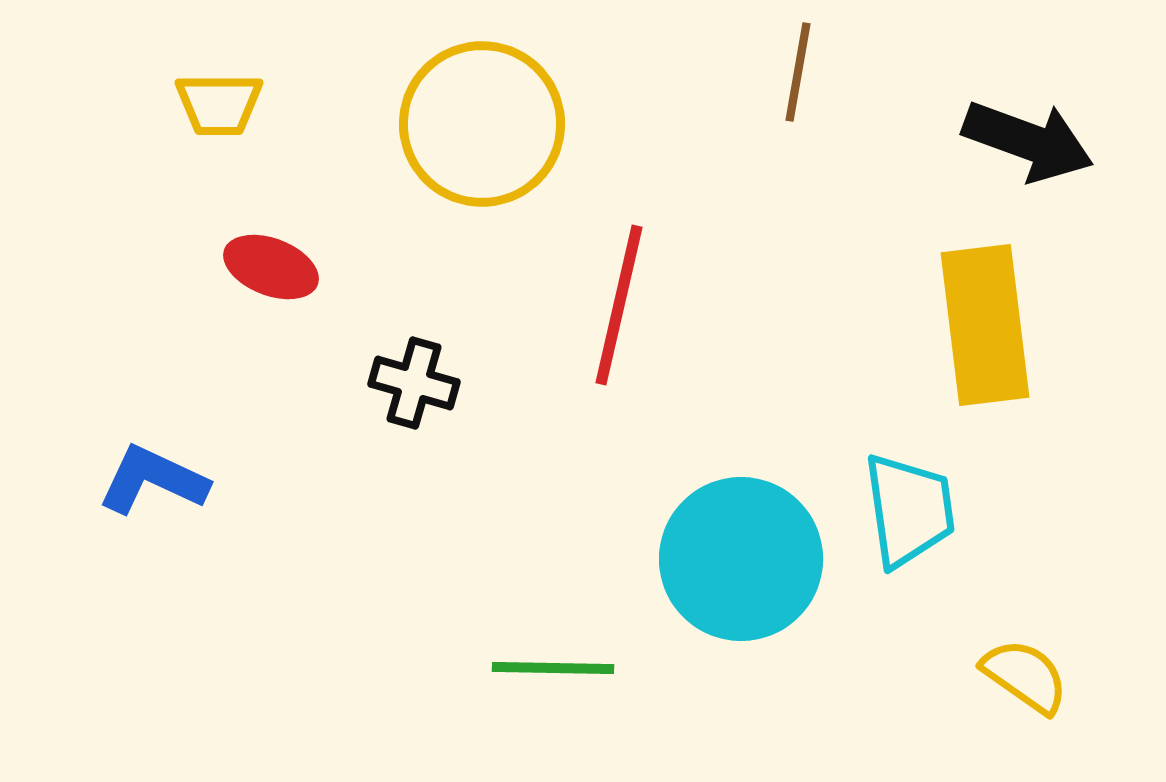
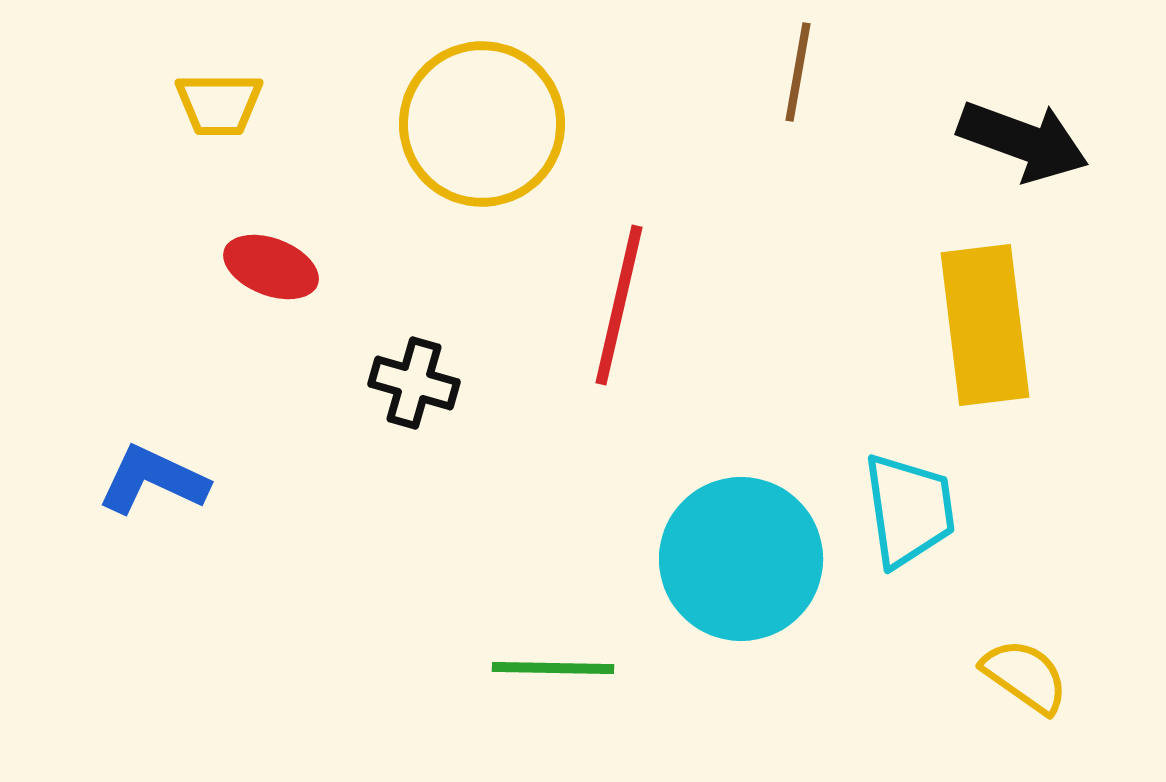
black arrow: moved 5 px left
